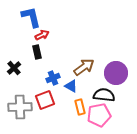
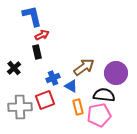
blue L-shape: moved 1 px right, 1 px up
orange rectangle: moved 2 px left
